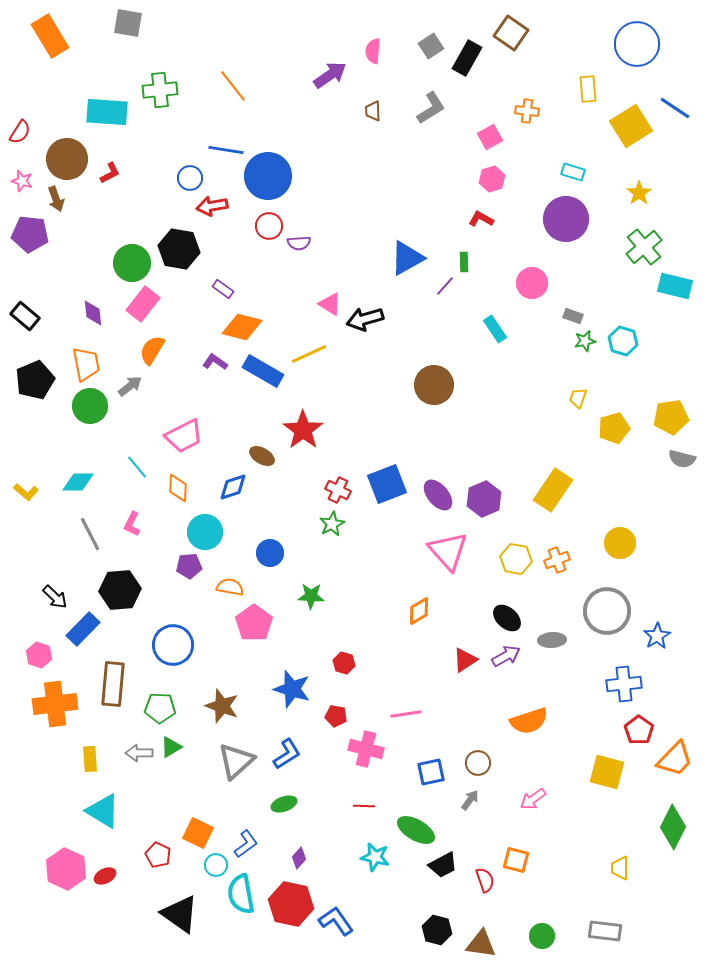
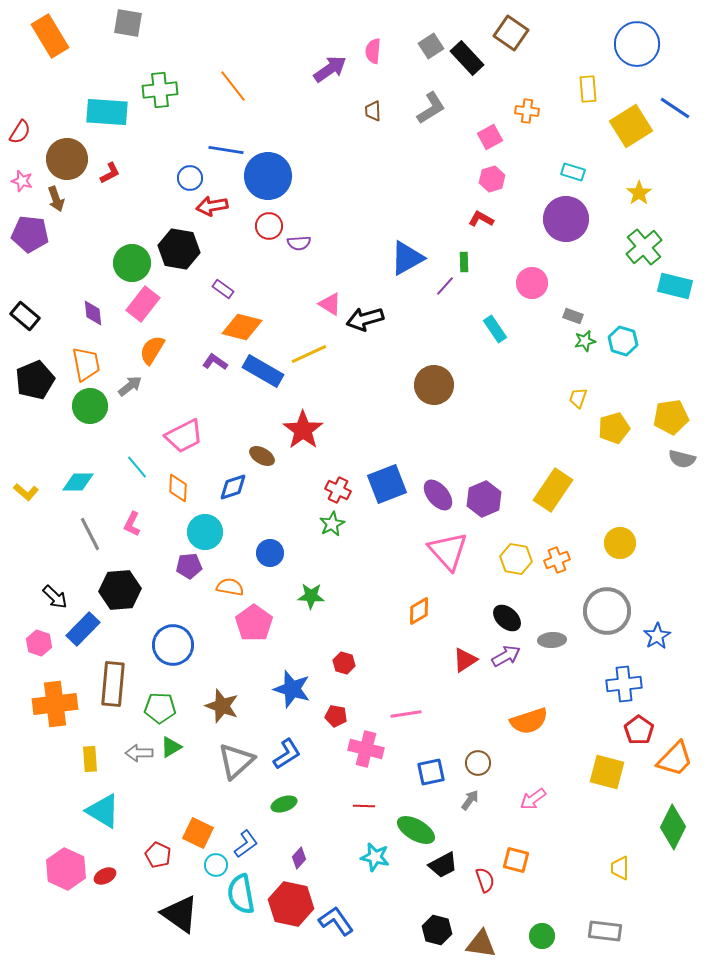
black rectangle at (467, 58): rotated 72 degrees counterclockwise
purple arrow at (330, 75): moved 6 px up
pink hexagon at (39, 655): moved 12 px up
